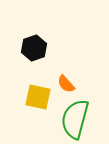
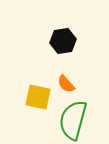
black hexagon: moved 29 px right, 7 px up; rotated 10 degrees clockwise
green semicircle: moved 2 px left, 1 px down
